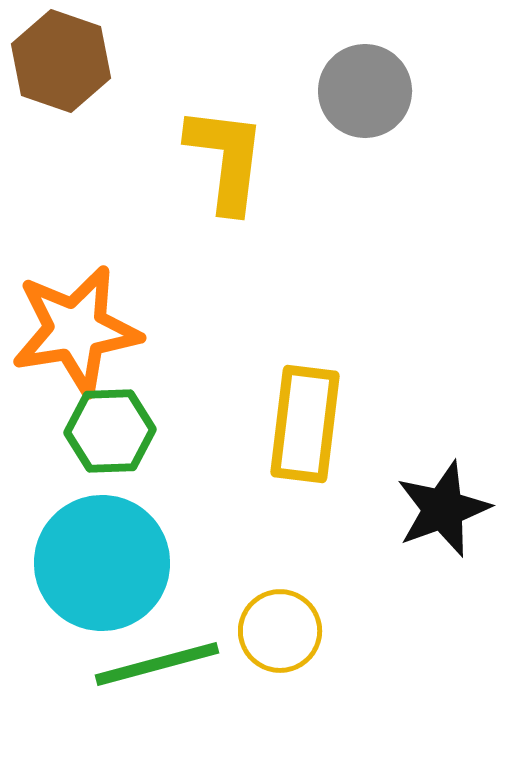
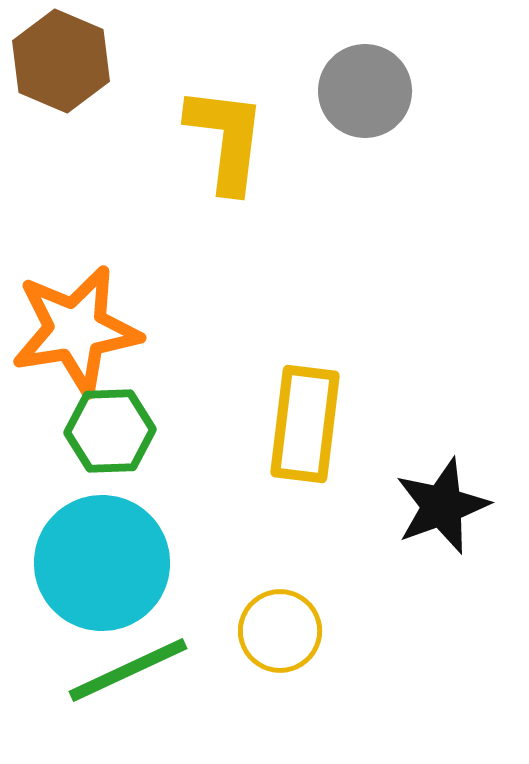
brown hexagon: rotated 4 degrees clockwise
yellow L-shape: moved 20 px up
black star: moved 1 px left, 3 px up
green line: moved 29 px left, 6 px down; rotated 10 degrees counterclockwise
